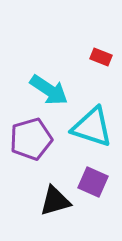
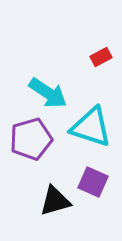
red rectangle: rotated 50 degrees counterclockwise
cyan arrow: moved 1 px left, 3 px down
cyan triangle: moved 1 px left
